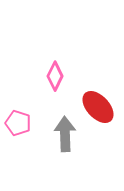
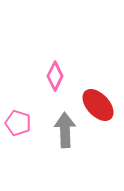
red ellipse: moved 2 px up
gray arrow: moved 4 px up
